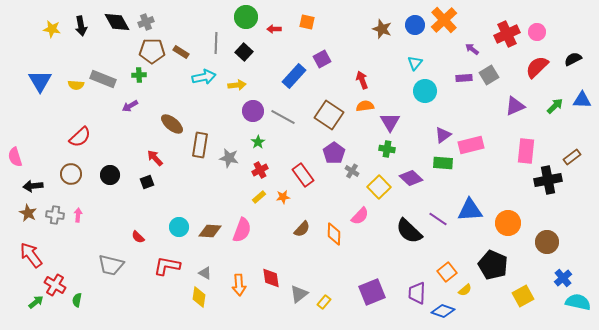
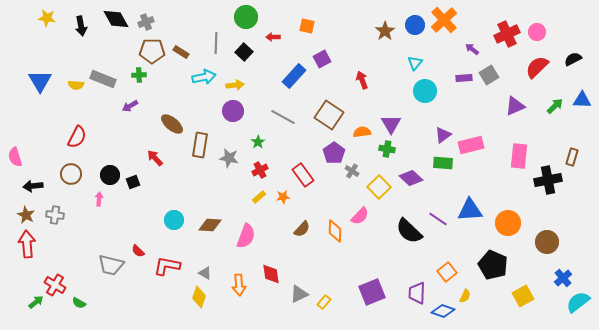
black diamond at (117, 22): moved 1 px left, 3 px up
orange square at (307, 22): moved 4 px down
yellow star at (52, 29): moved 5 px left, 11 px up
red arrow at (274, 29): moved 1 px left, 8 px down
brown star at (382, 29): moved 3 px right, 2 px down; rotated 18 degrees clockwise
yellow arrow at (237, 85): moved 2 px left
orange semicircle at (365, 106): moved 3 px left, 26 px down
purple circle at (253, 111): moved 20 px left
purple triangle at (390, 122): moved 1 px right, 2 px down
red semicircle at (80, 137): moved 3 px left; rotated 20 degrees counterclockwise
pink rectangle at (526, 151): moved 7 px left, 5 px down
brown rectangle at (572, 157): rotated 36 degrees counterclockwise
black square at (147, 182): moved 14 px left
brown star at (28, 213): moved 2 px left, 2 px down
pink arrow at (78, 215): moved 21 px right, 16 px up
cyan circle at (179, 227): moved 5 px left, 7 px up
pink semicircle at (242, 230): moved 4 px right, 6 px down
brown diamond at (210, 231): moved 6 px up
orange diamond at (334, 234): moved 1 px right, 3 px up
red semicircle at (138, 237): moved 14 px down
red arrow at (31, 255): moved 4 px left, 11 px up; rotated 32 degrees clockwise
red diamond at (271, 278): moved 4 px up
yellow semicircle at (465, 290): moved 6 px down; rotated 24 degrees counterclockwise
gray triangle at (299, 294): rotated 12 degrees clockwise
yellow diamond at (199, 297): rotated 10 degrees clockwise
green semicircle at (77, 300): moved 2 px right, 3 px down; rotated 72 degrees counterclockwise
cyan semicircle at (578, 302): rotated 50 degrees counterclockwise
